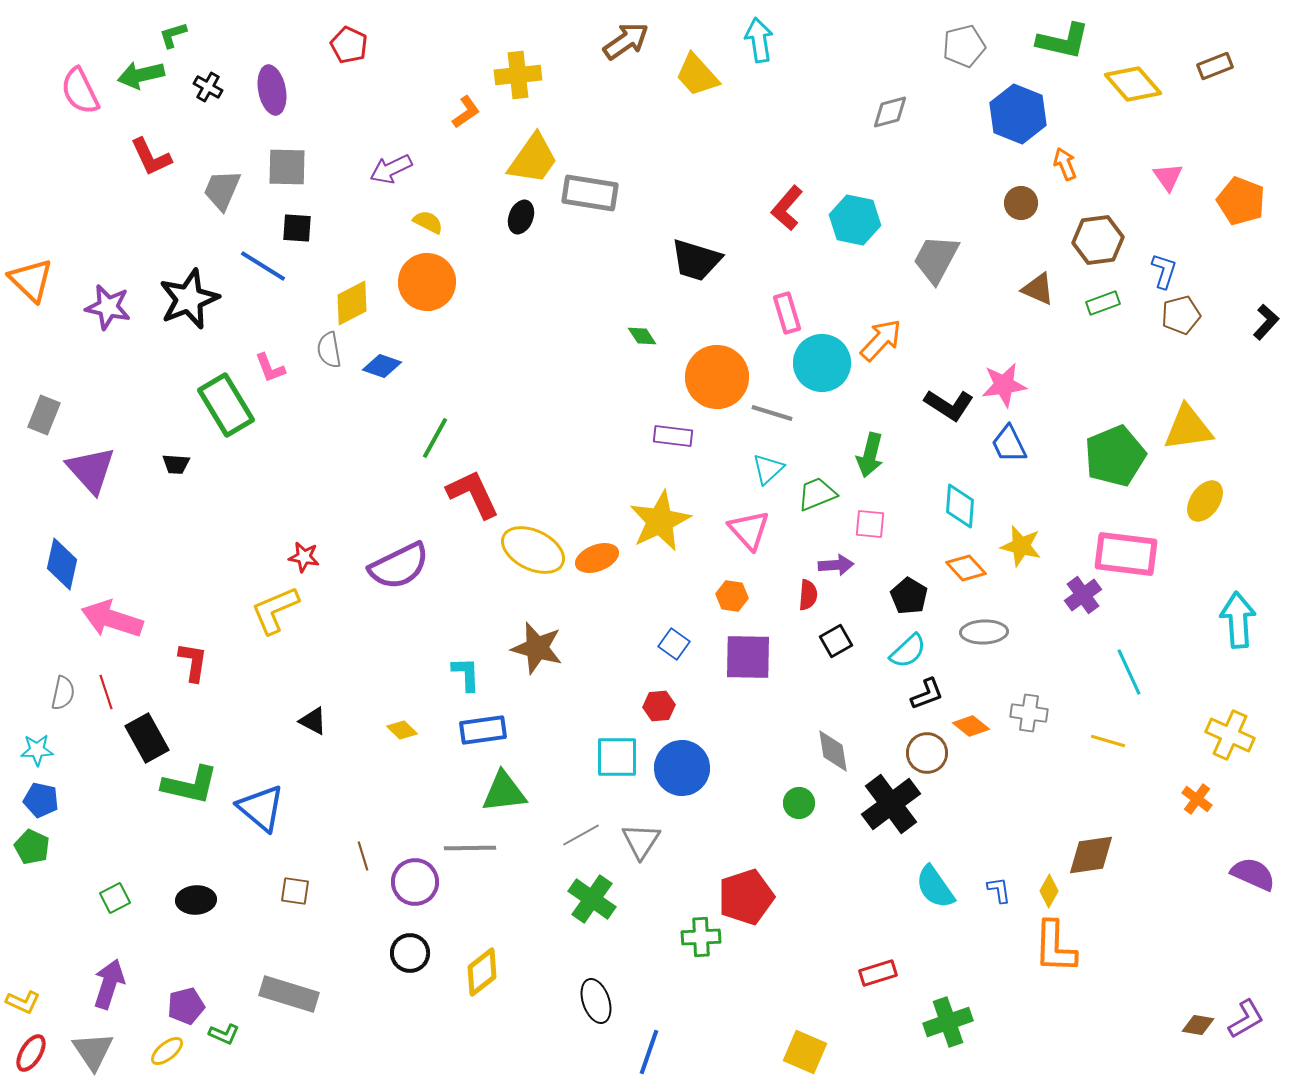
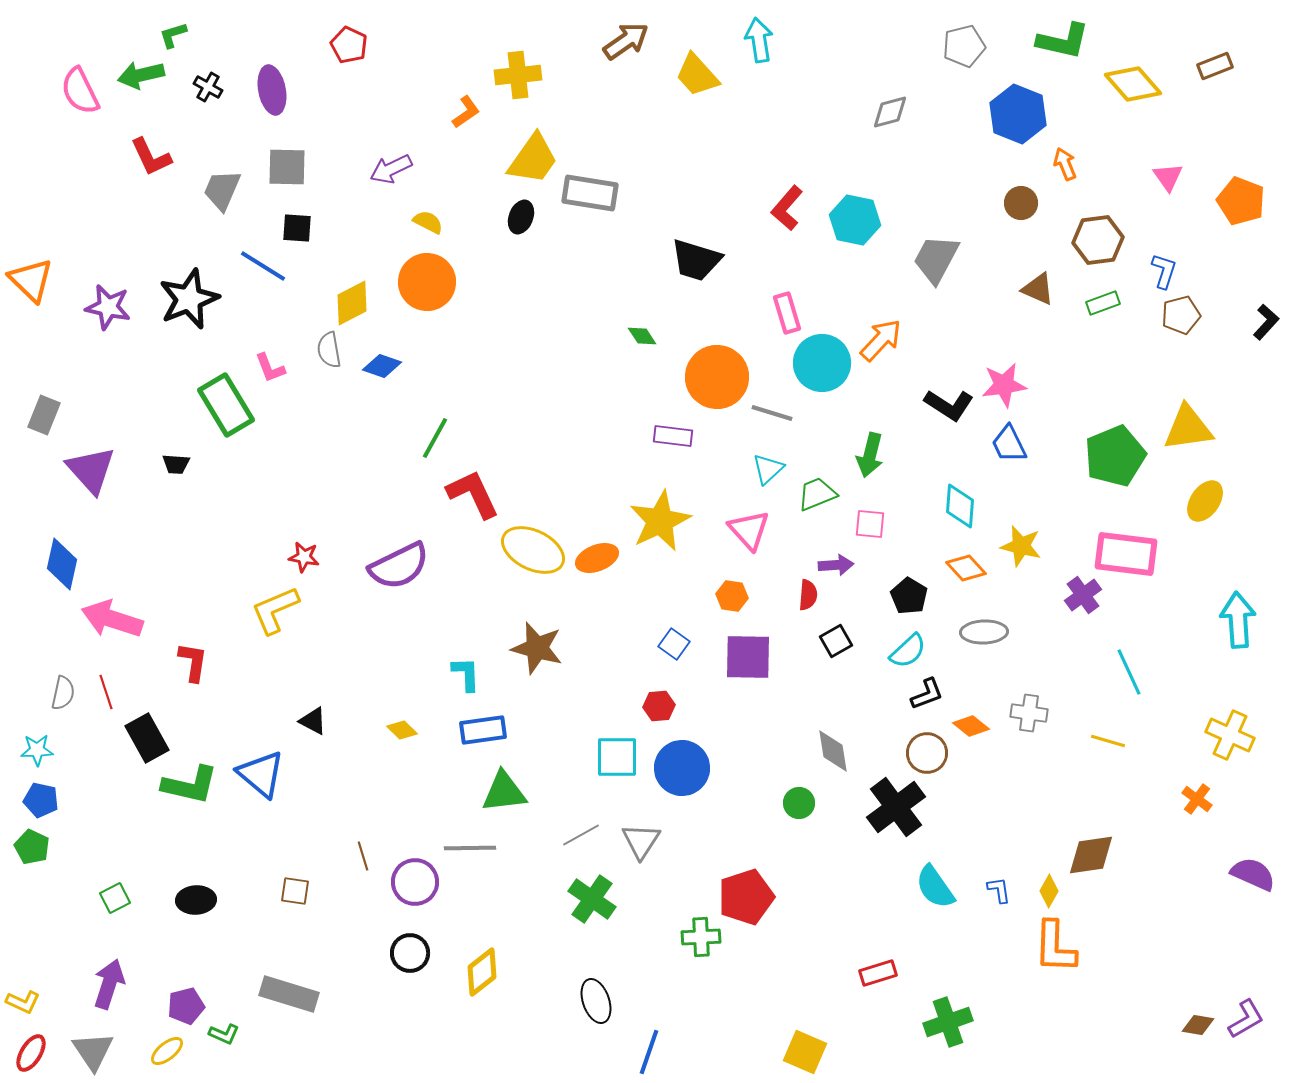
black cross at (891, 804): moved 5 px right, 3 px down
blue triangle at (261, 808): moved 34 px up
